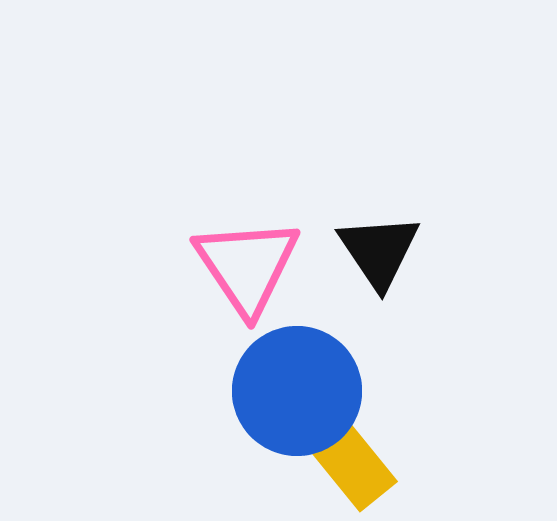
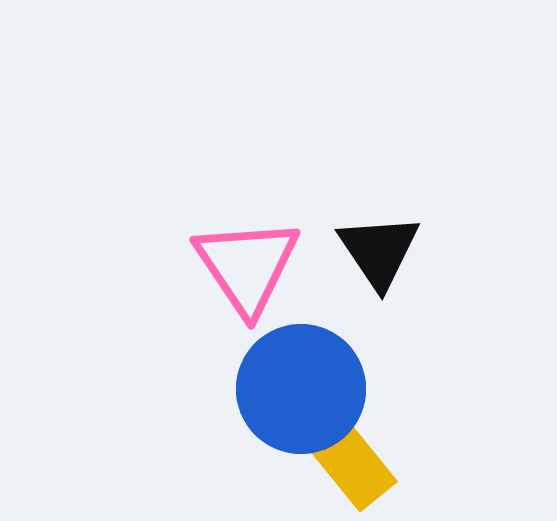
blue circle: moved 4 px right, 2 px up
